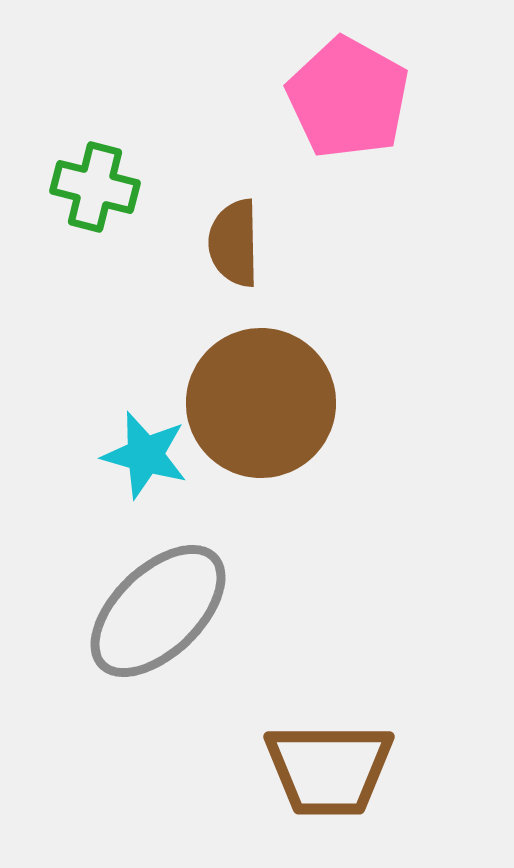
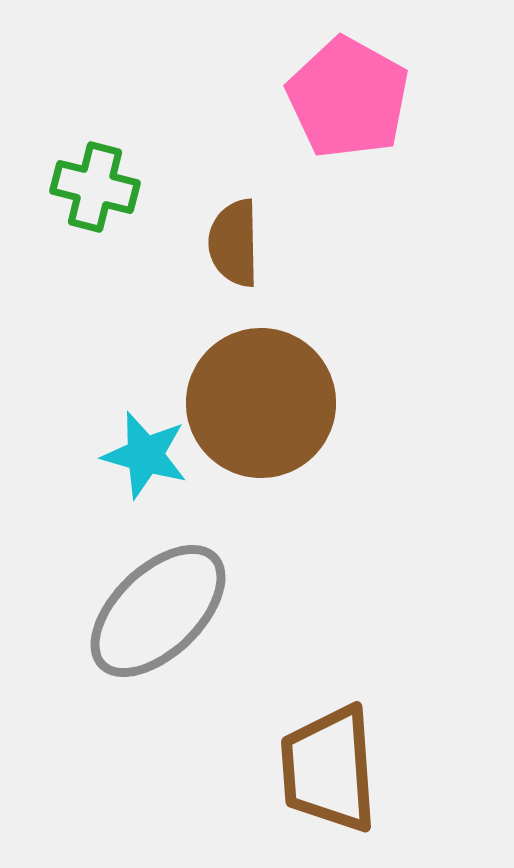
brown trapezoid: rotated 86 degrees clockwise
